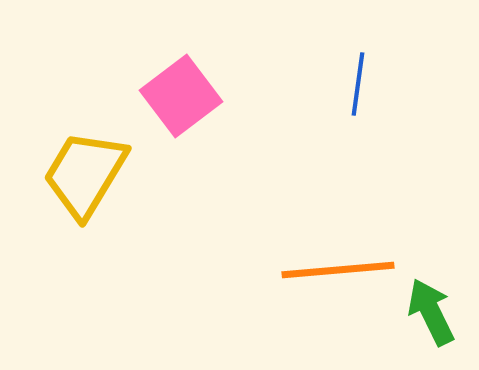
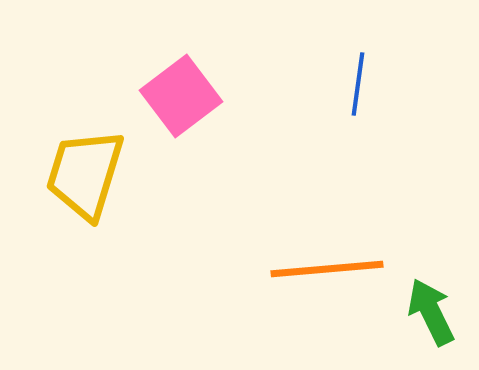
yellow trapezoid: rotated 14 degrees counterclockwise
orange line: moved 11 px left, 1 px up
